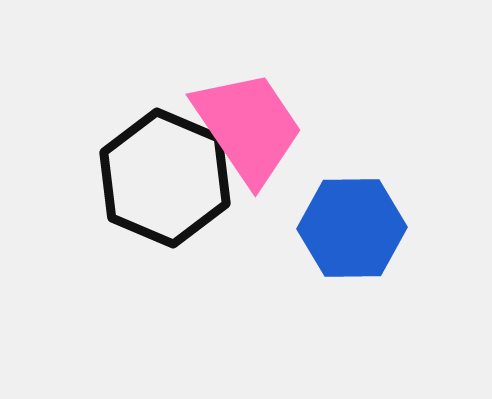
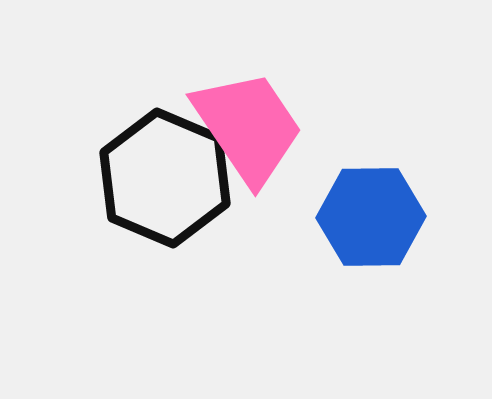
blue hexagon: moved 19 px right, 11 px up
